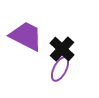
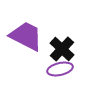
purple ellipse: rotated 50 degrees clockwise
